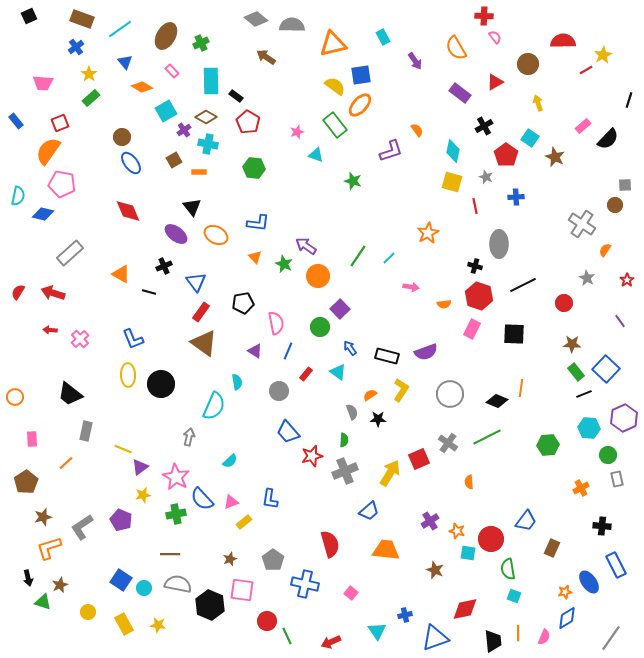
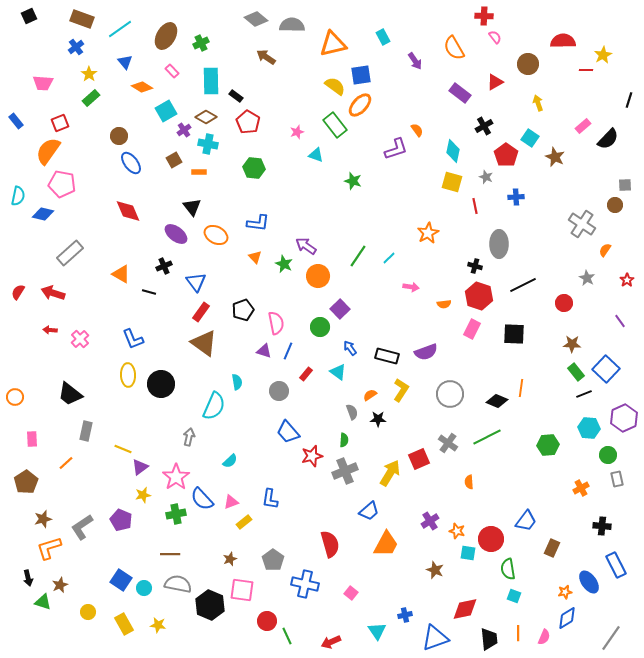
orange semicircle at (456, 48): moved 2 px left
red line at (586, 70): rotated 32 degrees clockwise
brown circle at (122, 137): moved 3 px left, 1 px up
purple L-shape at (391, 151): moved 5 px right, 2 px up
black pentagon at (243, 303): moved 7 px down; rotated 10 degrees counterclockwise
purple triangle at (255, 351): moved 9 px right; rotated 14 degrees counterclockwise
pink star at (176, 477): rotated 8 degrees clockwise
brown star at (43, 517): moved 2 px down
orange trapezoid at (386, 550): moved 6 px up; rotated 112 degrees clockwise
black trapezoid at (493, 641): moved 4 px left, 2 px up
